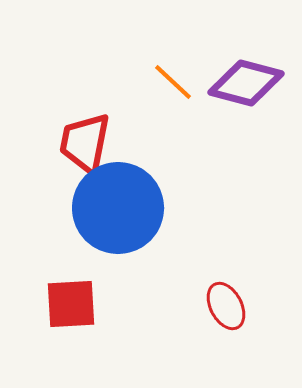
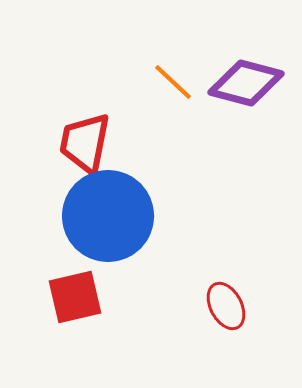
blue circle: moved 10 px left, 8 px down
red square: moved 4 px right, 7 px up; rotated 10 degrees counterclockwise
